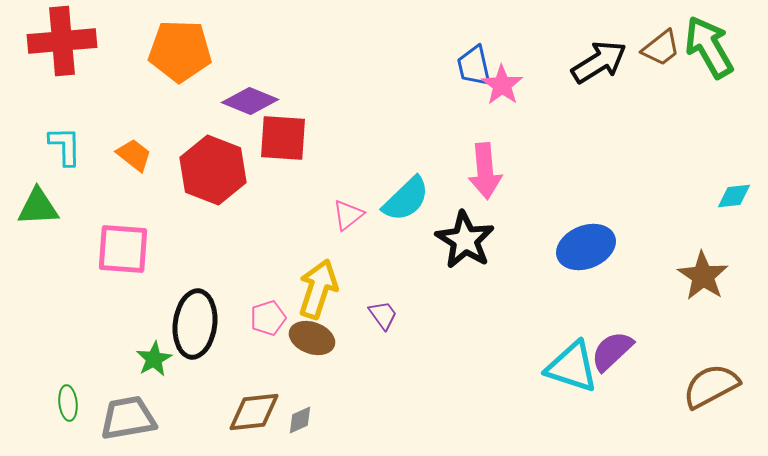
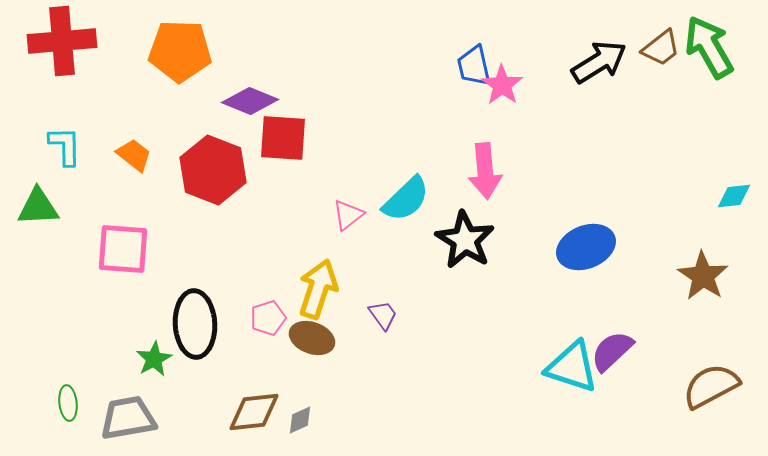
black ellipse: rotated 10 degrees counterclockwise
